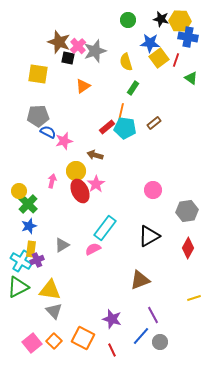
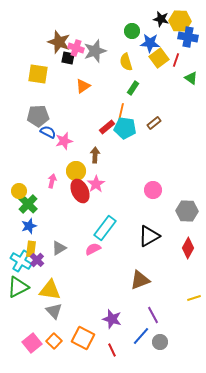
green circle at (128, 20): moved 4 px right, 11 px down
pink cross at (78, 46): moved 2 px left, 2 px down; rotated 28 degrees counterclockwise
brown arrow at (95, 155): rotated 77 degrees clockwise
gray hexagon at (187, 211): rotated 10 degrees clockwise
gray triangle at (62, 245): moved 3 px left, 3 px down
purple cross at (37, 260): rotated 24 degrees counterclockwise
